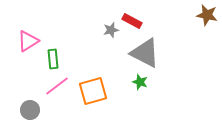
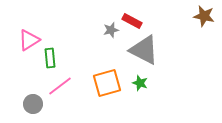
brown star: moved 3 px left, 1 px down
pink triangle: moved 1 px right, 1 px up
gray triangle: moved 1 px left, 3 px up
green rectangle: moved 3 px left, 1 px up
green star: moved 1 px down
pink line: moved 3 px right
orange square: moved 14 px right, 8 px up
gray circle: moved 3 px right, 6 px up
